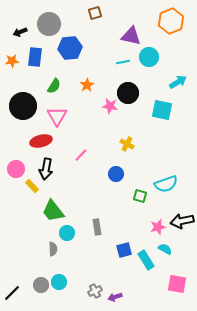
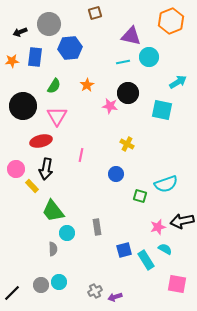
pink line at (81, 155): rotated 32 degrees counterclockwise
